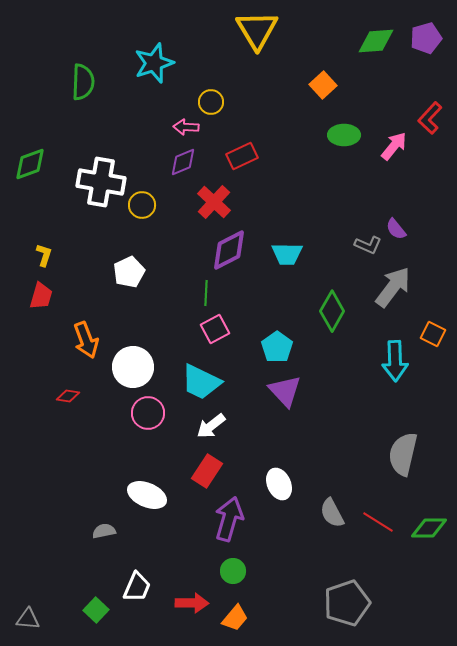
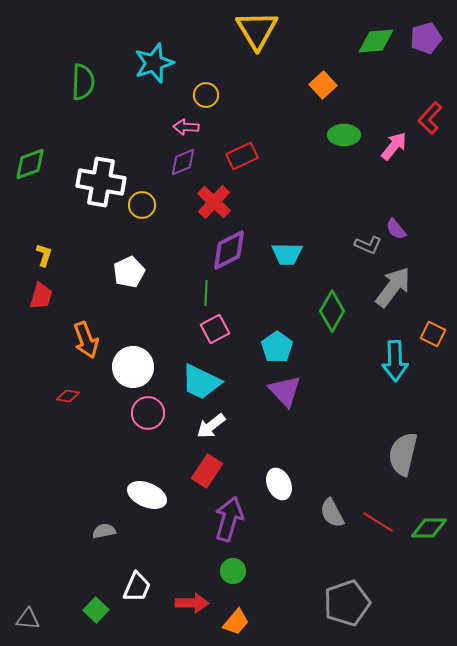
yellow circle at (211, 102): moved 5 px left, 7 px up
orange trapezoid at (235, 618): moved 1 px right, 4 px down
